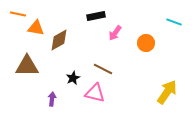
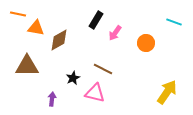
black rectangle: moved 4 px down; rotated 48 degrees counterclockwise
